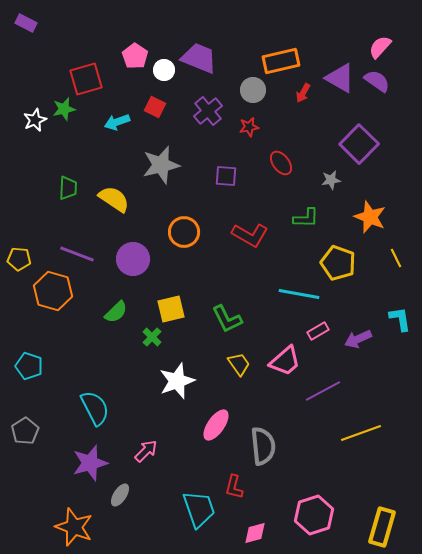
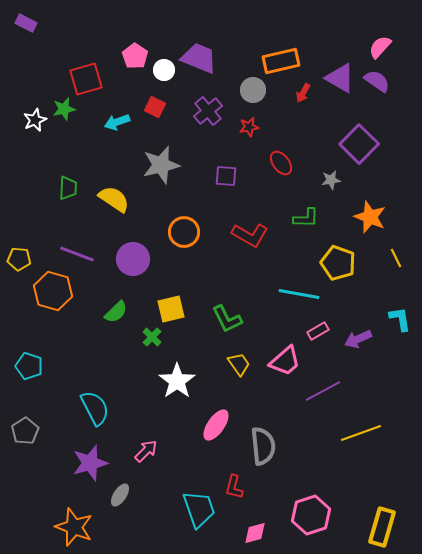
white star at (177, 381): rotated 15 degrees counterclockwise
pink hexagon at (314, 515): moved 3 px left
